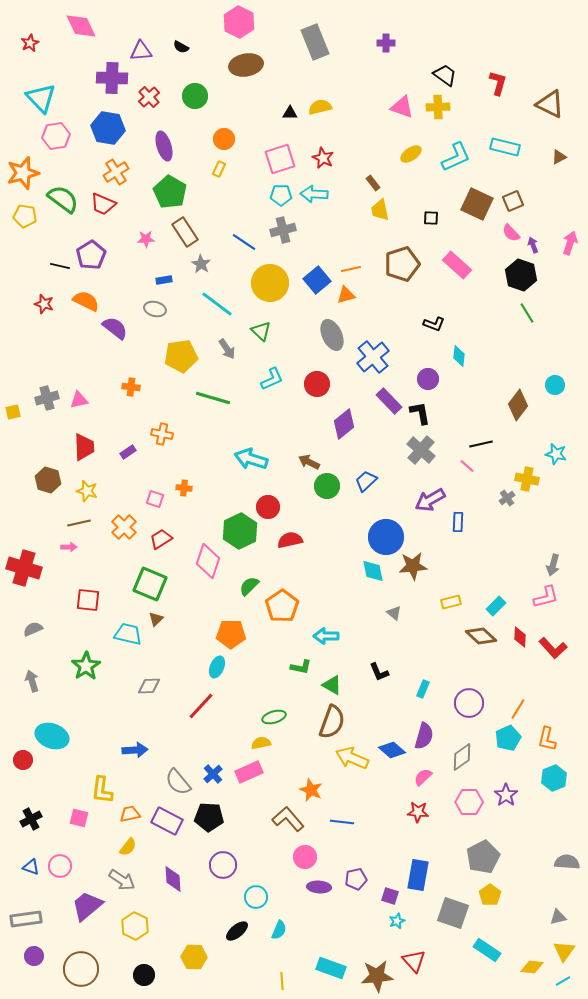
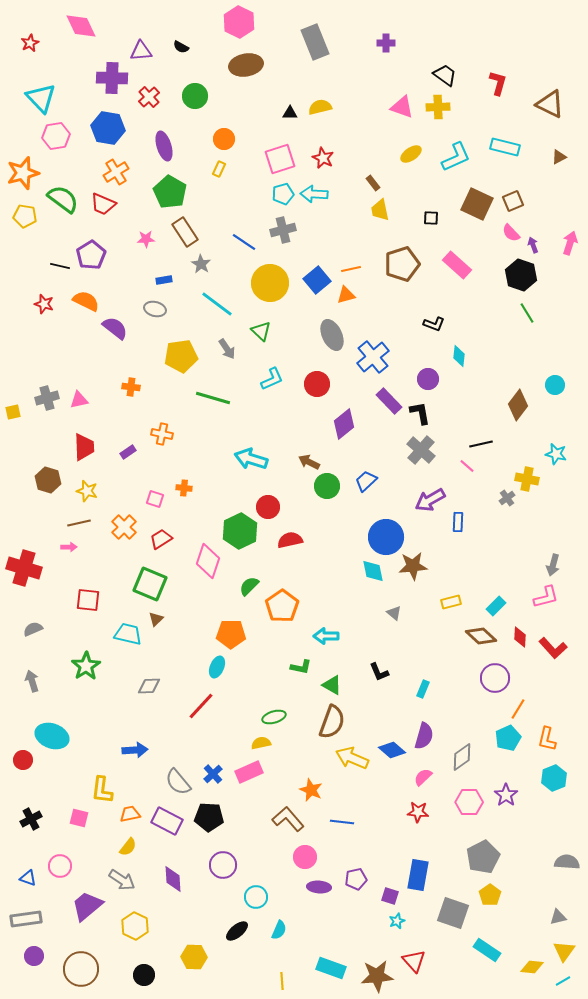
cyan pentagon at (281, 195): moved 2 px right, 1 px up; rotated 15 degrees counterclockwise
purple circle at (469, 703): moved 26 px right, 25 px up
blue triangle at (31, 867): moved 3 px left, 11 px down
